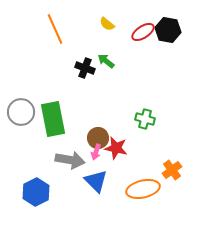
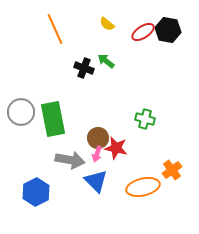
black cross: moved 1 px left
pink arrow: moved 1 px right, 2 px down
orange ellipse: moved 2 px up
